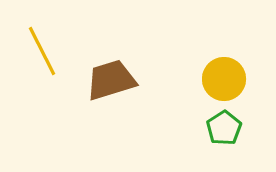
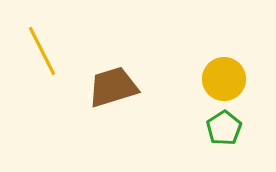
brown trapezoid: moved 2 px right, 7 px down
